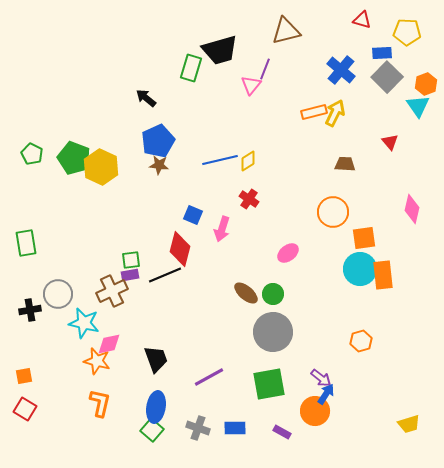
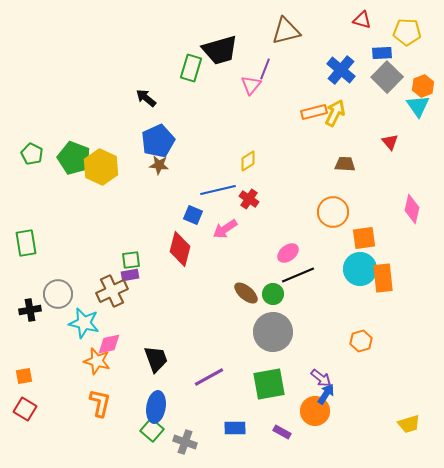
orange hexagon at (426, 84): moved 3 px left, 2 px down
blue line at (220, 160): moved 2 px left, 30 px down
pink arrow at (222, 229): moved 3 px right; rotated 40 degrees clockwise
black line at (165, 275): moved 133 px right
orange rectangle at (383, 275): moved 3 px down
gray cross at (198, 428): moved 13 px left, 14 px down
